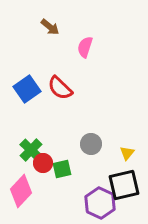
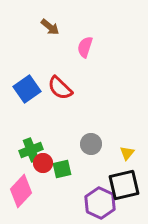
green cross: rotated 25 degrees clockwise
